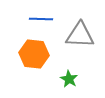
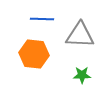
blue line: moved 1 px right
green star: moved 13 px right, 4 px up; rotated 30 degrees counterclockwise
